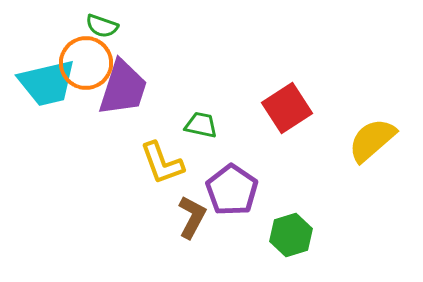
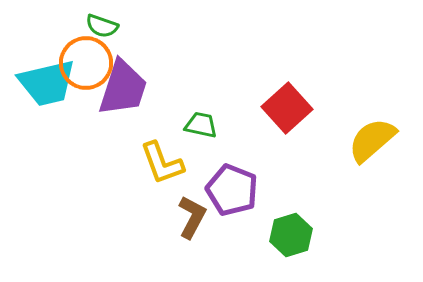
red square: rotated 9 degrees counterclockwise
purple pentagon: rotated 12 degrees counterclockwise
